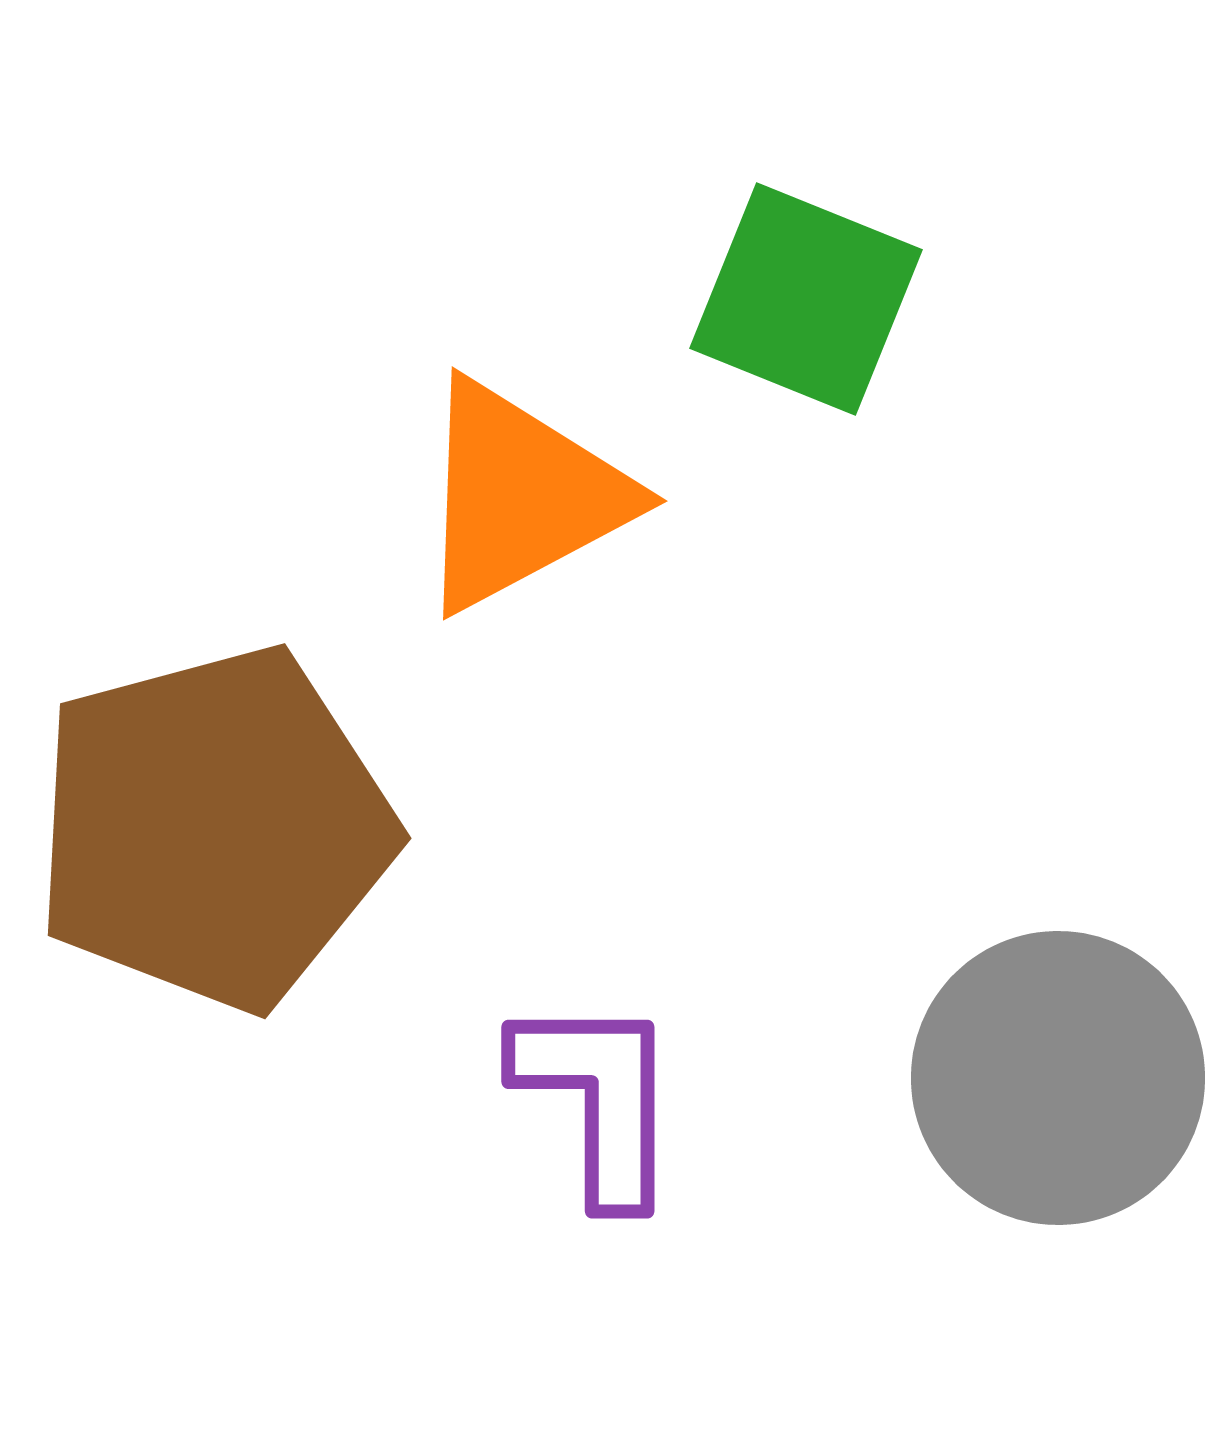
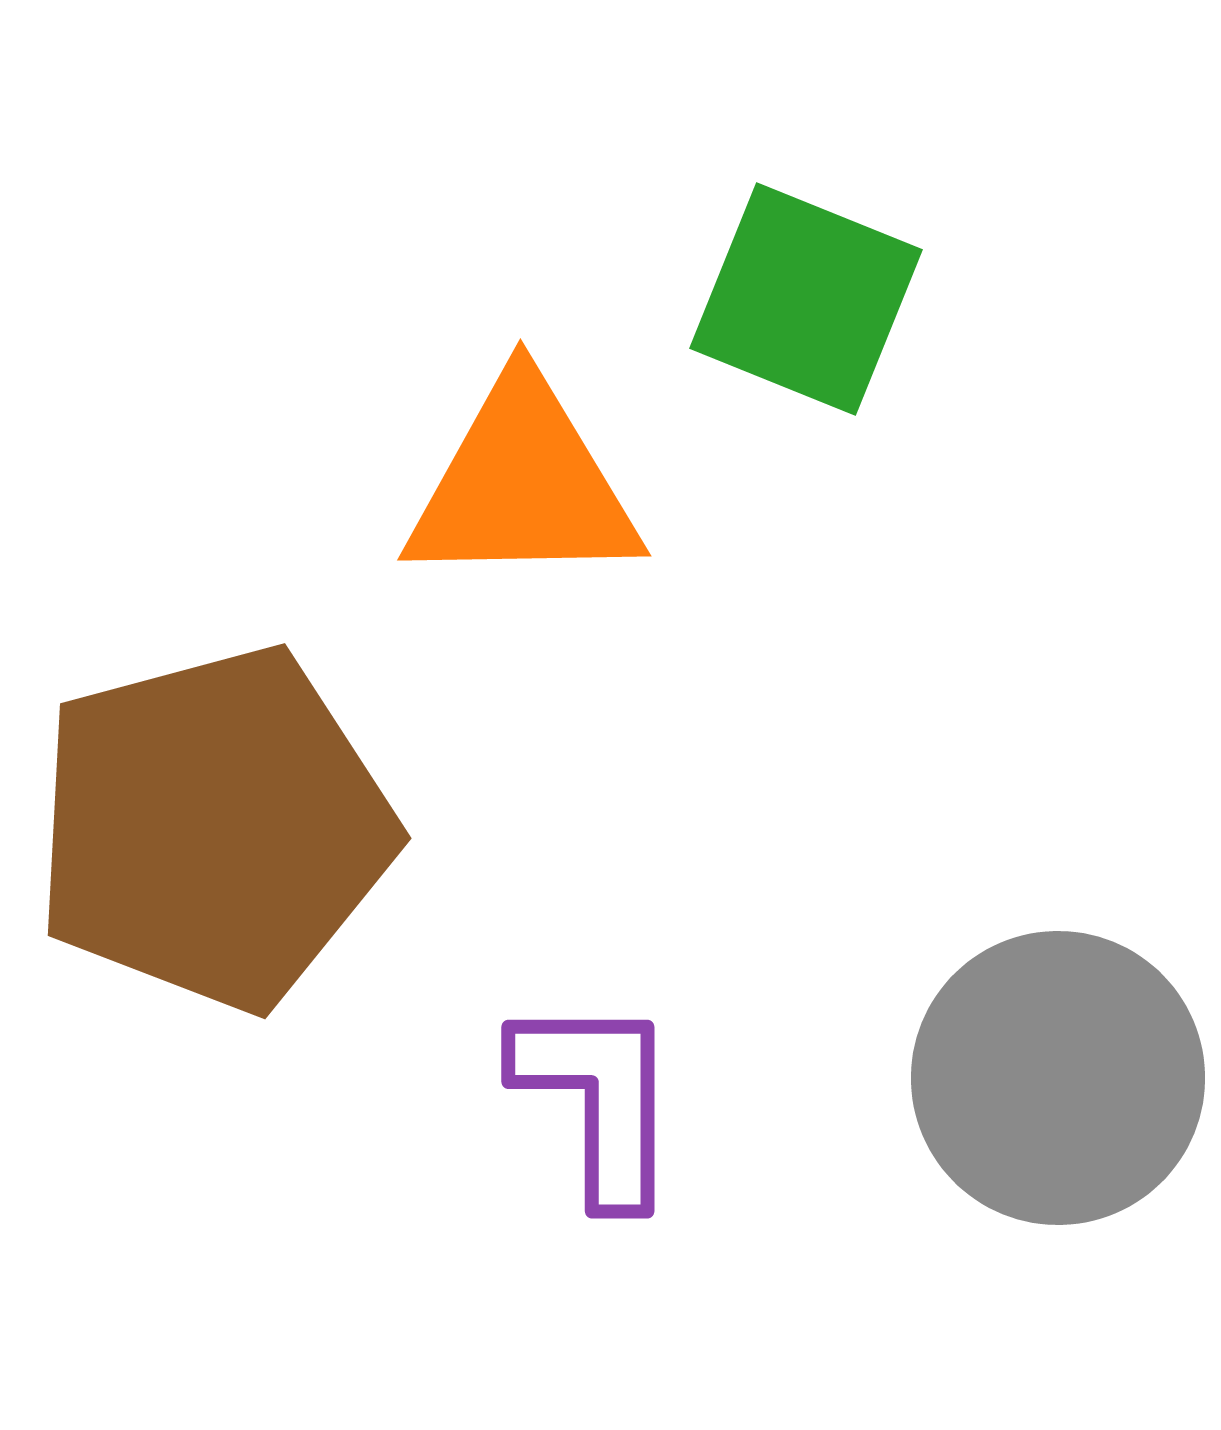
orange triangle: moved 2 px right, 11 px up; rotated 27 degrees clockwise
